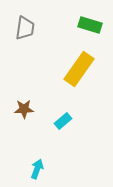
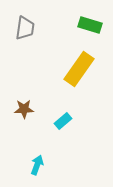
cyan arrow: moved 4 px up
